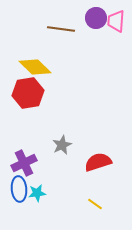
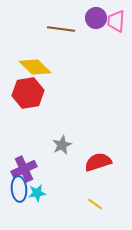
purple cross: moved 6 px down
